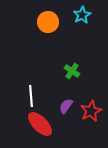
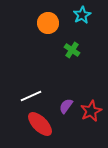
orange circle: moved 1 px down
green cross: moved 21 px up
white line: rotated 70 degrees clockwise
